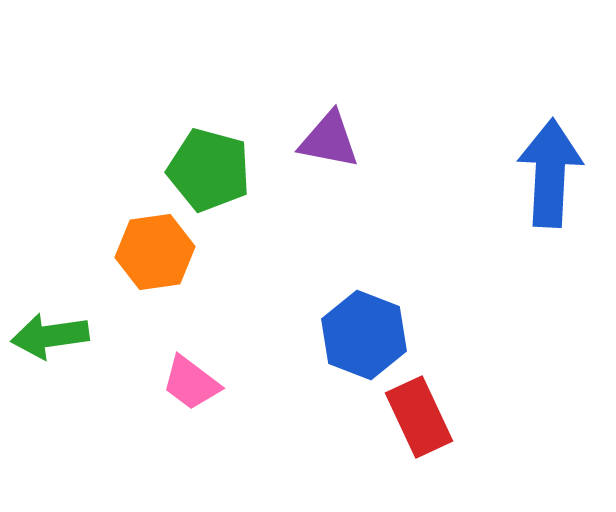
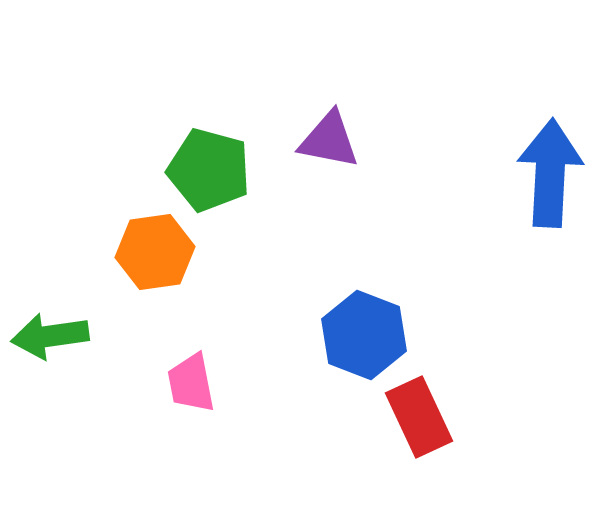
pink trapezoid: rotated 42 degrees clockwise
